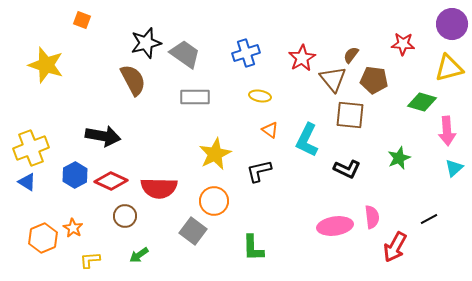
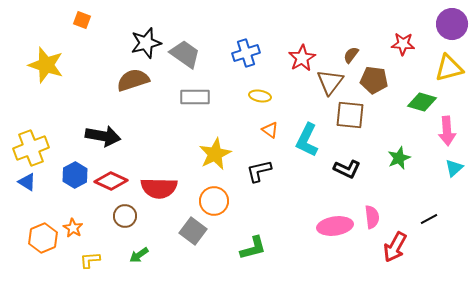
brown triangle at (333, 79): moved 3 px left, 3 px down; rotated 16 degrees clockwise
brown semicircle at (133, 80): rotated 80 degrees counterclockwise
green L-shape at (253, 248): rotated 104 degrees counterclockwise
